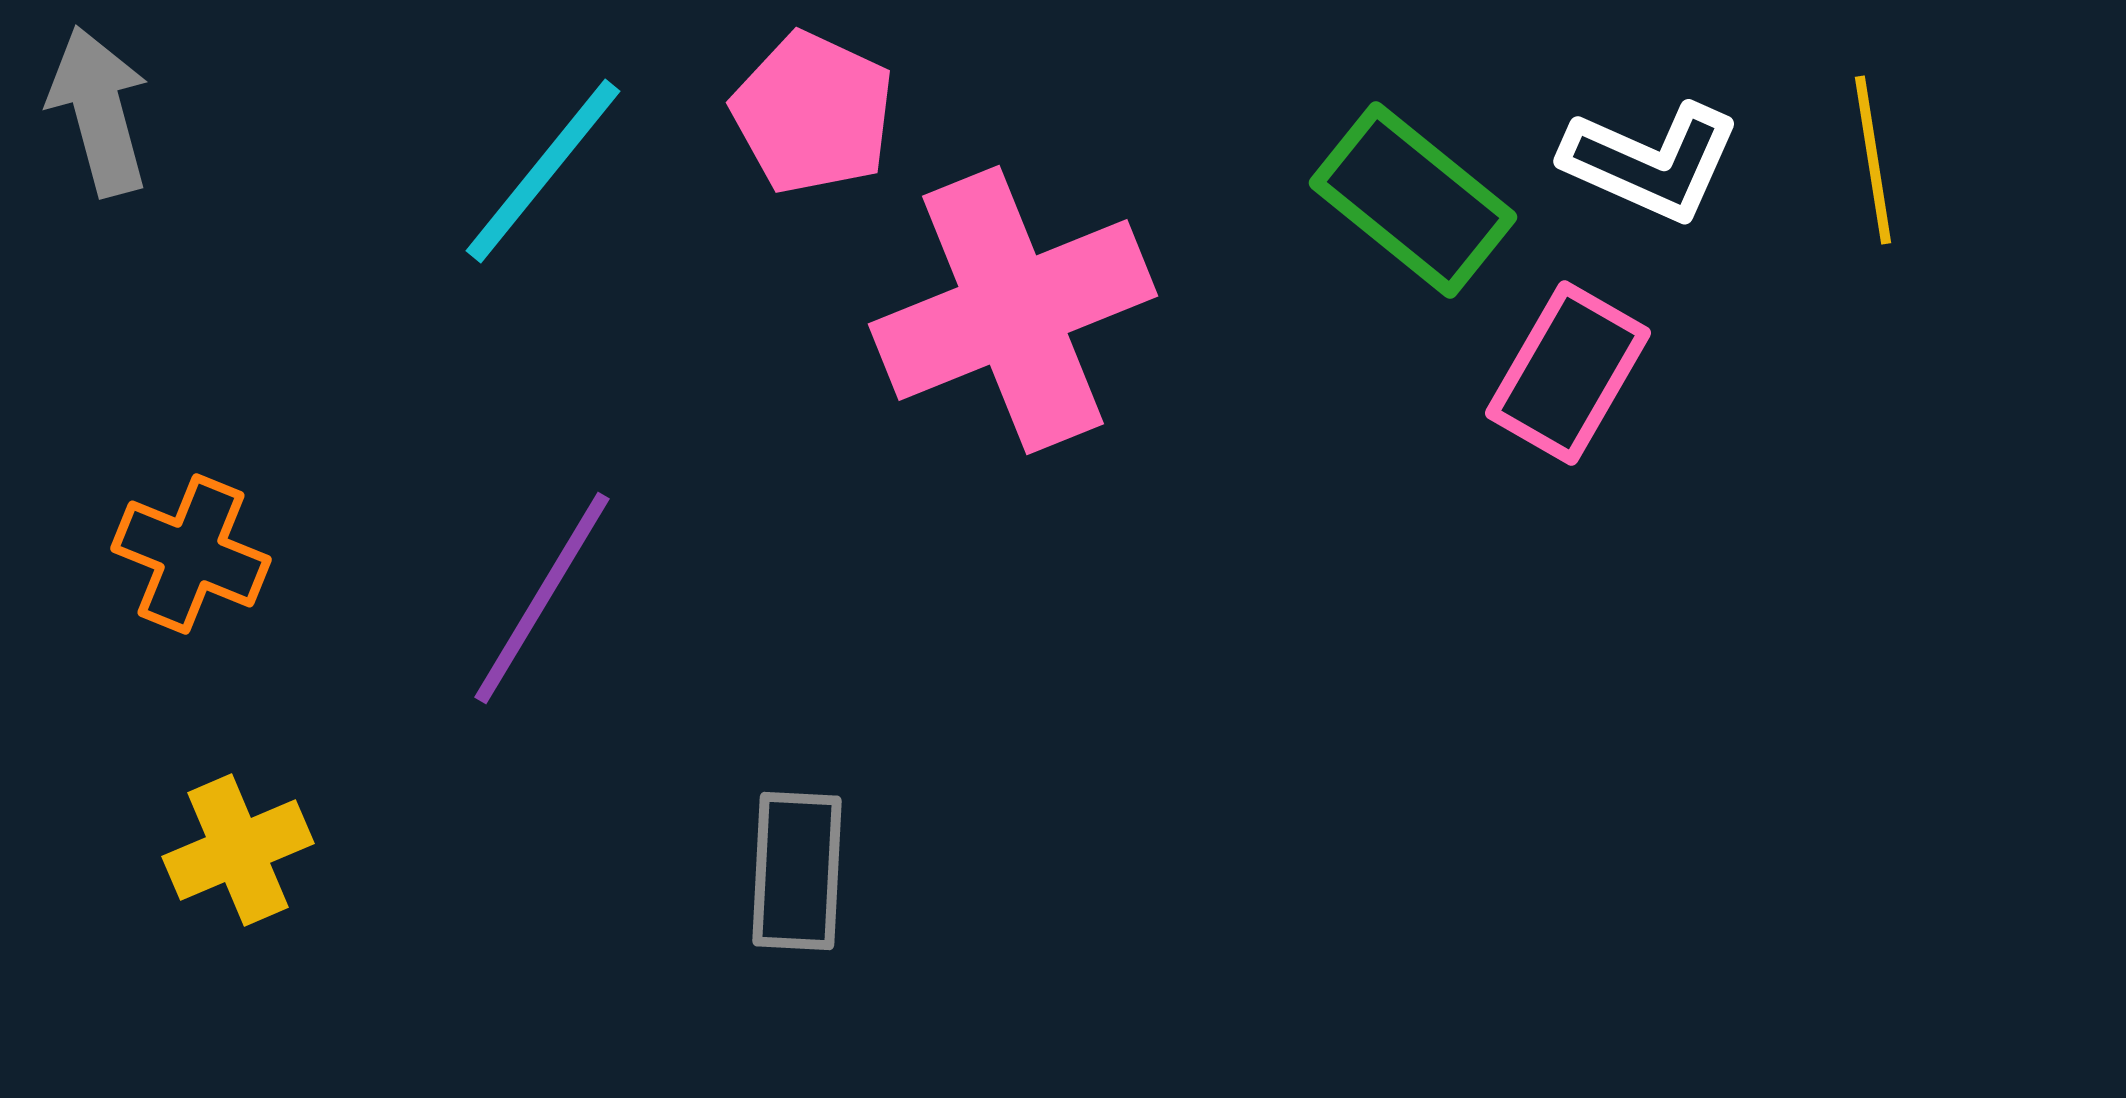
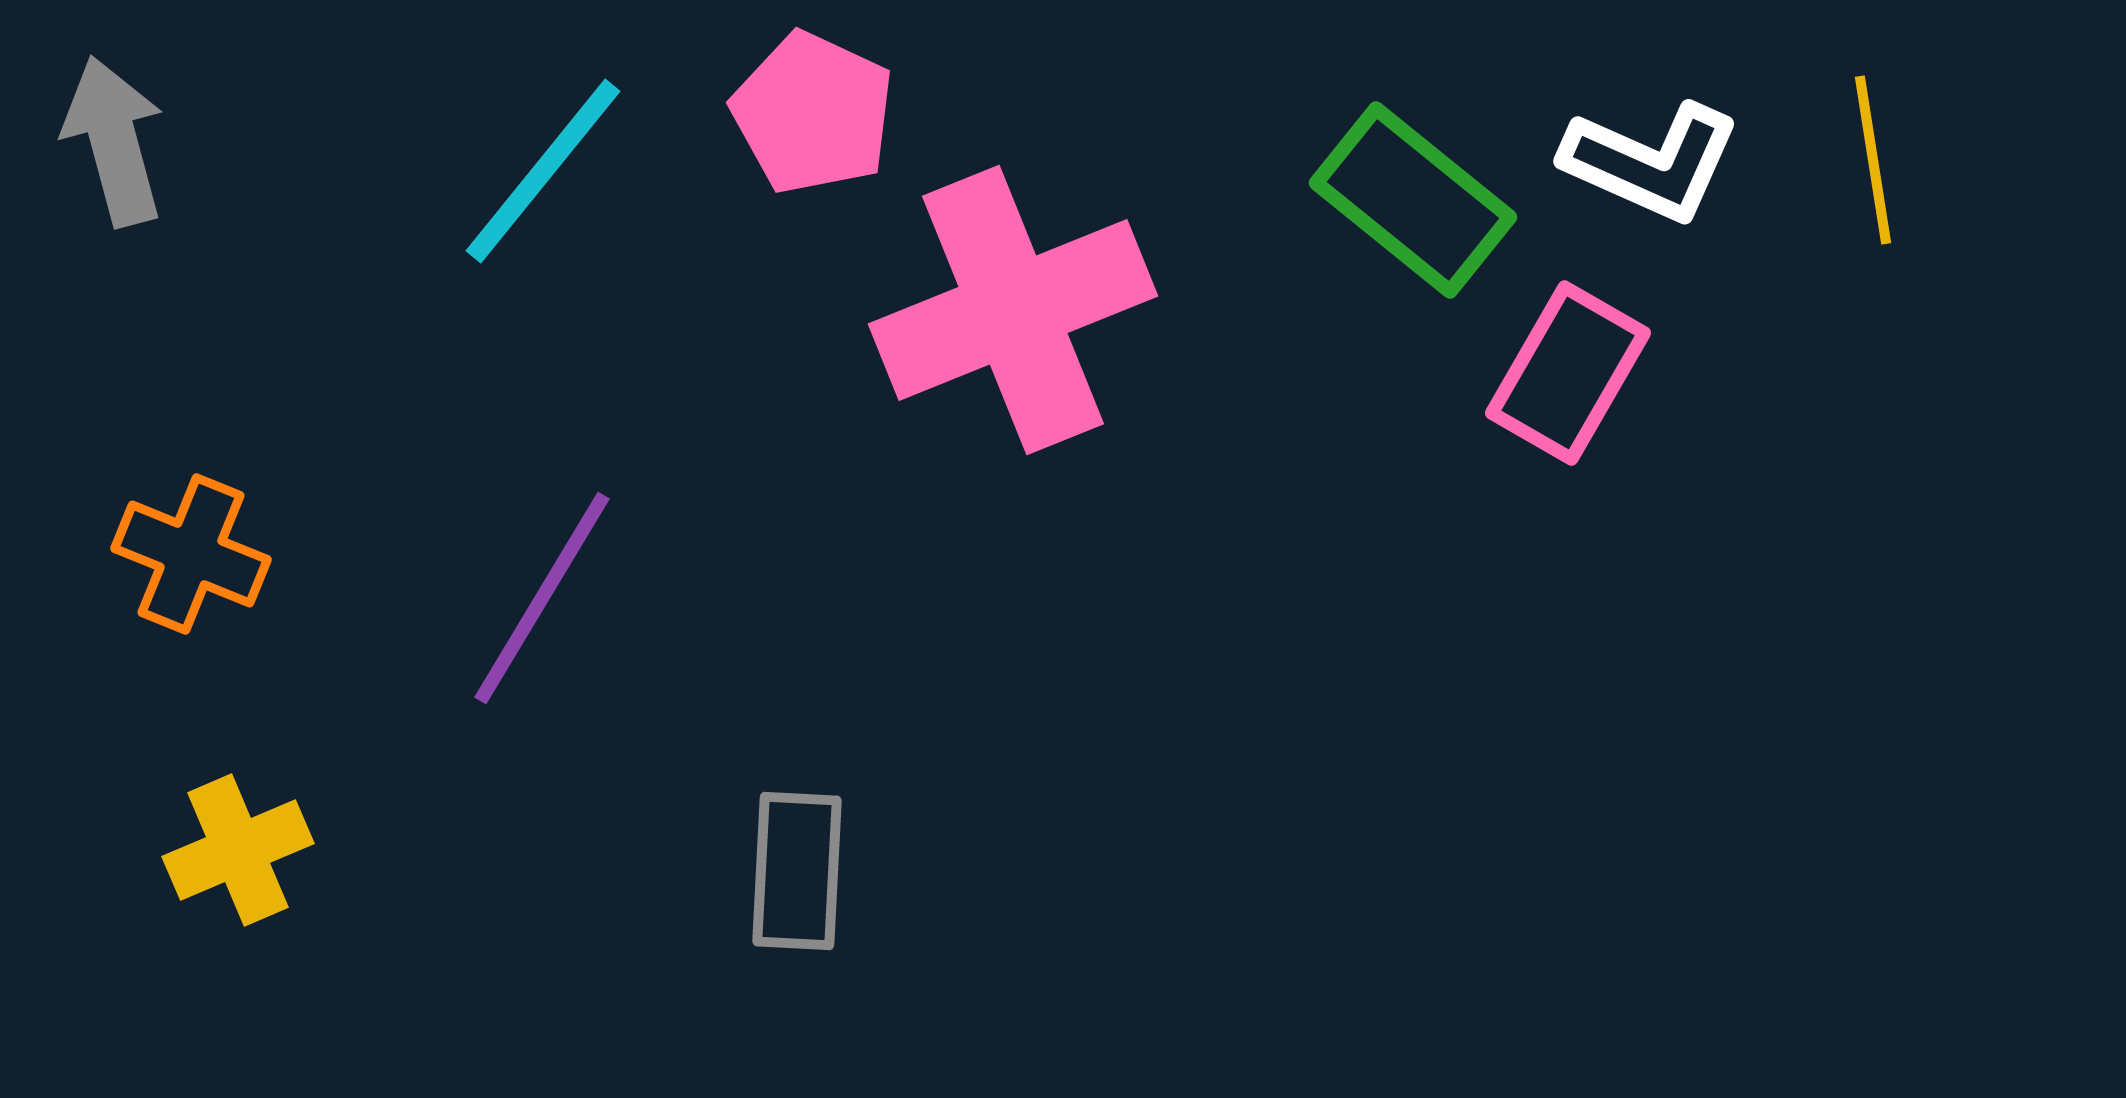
gray arrow: moved 15 px right, 30 px down
